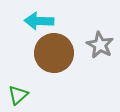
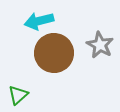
cyan arrow: rotated 16 degrees counterclockwise
